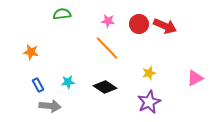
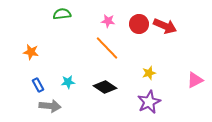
pink triangle: moved 2 px down
